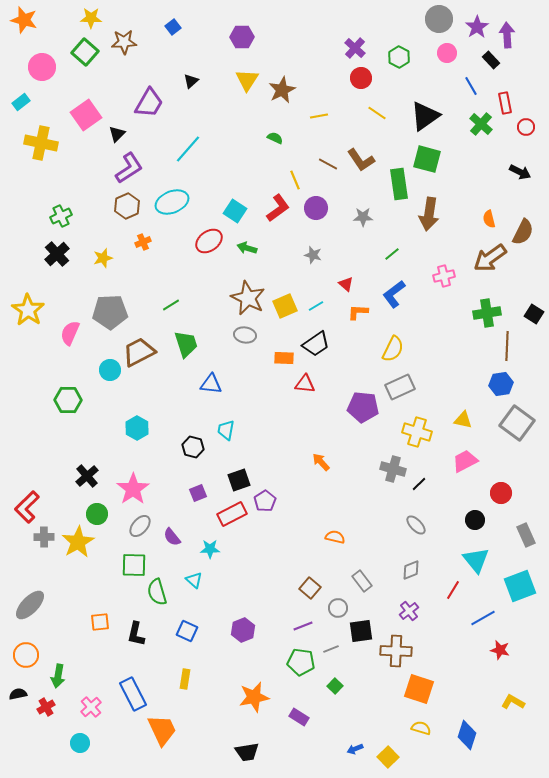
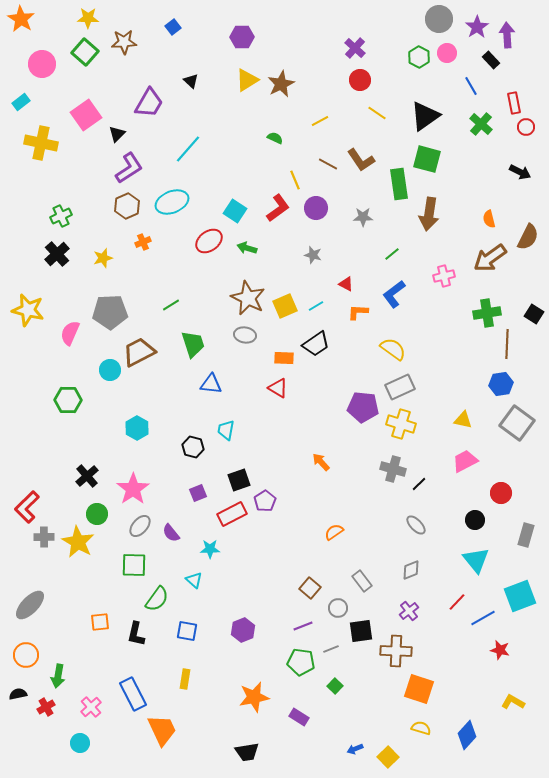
yellow star at (91, 18): moved 3 px left
orange star at (24, 20): moved 3 px left, 1 px up; rotated 16 degrees clockwise
green hexagon at (399, 57): moved 20 px right
pink circle at (42, 67): moved 3 px up
red circle at (361, 78): moved 1 px left, 2 px down
yellow triangle at (247, 80): rotated 25 degrees clockwise
black triangle at (191, 81): rotated 35 degrees counterclockwise
brown star at (282, 90): moved 1 px left, 6 px up
red rectangle at (505, 103): moved 9 px right
yellow line at (319, 116): moved 1 px right, 5 px down; rotated 18 degrees counterclockwise
brown semicircle at (523, 232): moved 5 px right, 5 px down
red triangle at (346, 284): rotated 14 degrees counterclockwise
yellow star at (28, 310): rotated 20 degrees counterclockwise
green trapezoid at (186, 344): moved 7 px right
brown line at (507, 346): moved 2 px up
yellow semicircle at (393, 349): rotated 80 degrees counterclockwise
red triangle at (305, 384): moved 27 px left, 4 px down; rotated 25 degrees clockwise
yellow cross at (417, 432): moved 16 px left, 8 px up
gray rectangle at (526, 535): rotated 40 degrees clockwise
purple semicircle at (172, 537): moved 1 px left, 4 px up
orange semicircle at (335, 537): moved 1 px left, 5 px up; rotated 48 degrees counterclockwise
yellow star at (78, 542): rotated 12 degrees counterclockwise
cyan square at (520, 586): moved 10 px down
red line at (453, 590): moved 4 px right, 12 px down; rotated 12 degrees clockwise
green semicircle at (157, 592): moved 7 px down; rotated 128 degrees counterclockwise
blue square at (187, 631): rotated 15 degrees counterclockwise
blue diamond at (467, 735): rotated 24 degrees clockwise
